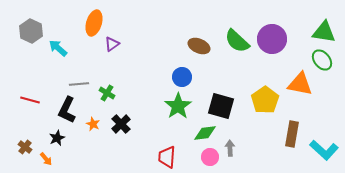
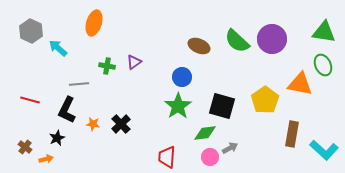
purple triangle: moved 22 px right, 18 px down
green ellipse: moved 1 px right, 5 px down; rotated 15 degrees clockwise
green cross: moved 27 px up; rotated 21 degrees counterclockwise
black square: moved 1 px right
orange star: rotated 16 degrees counterclockwise
gray arrow: rotated 63 degrees clockwise
orange arrow: rotated 64 degrees counterclockwise
